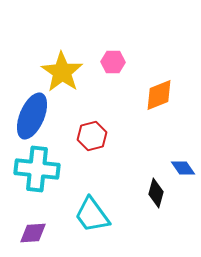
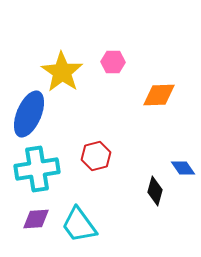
orange diamond: rotated 20 degrees clockwise
blue ellipse: moved 3 px left, 2 px up
red hexagon: moved 4 px right, 20 px down
cyan cross: rotated 15 degrees counterclockwise
black diamond: moved 1 px left, 2 px up
cyan trapezoid: moved 13 px left, 10 px down
purple diamond: moved 3 px right, 14 px up
